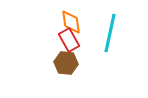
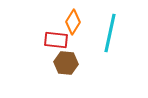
orange diamond: moved 2 px right; rotated 40 degrees clockwise
red rectangle: moved 13 px left; rotated 55 degrees counterclockwise
